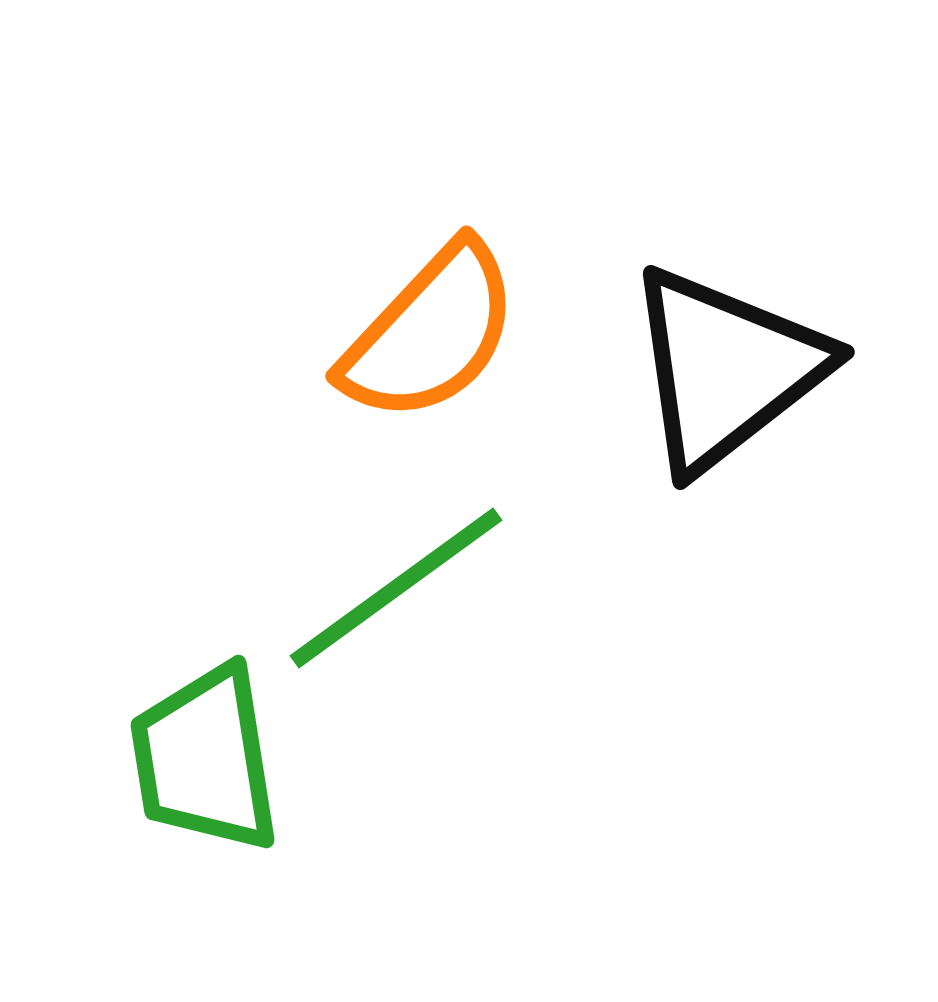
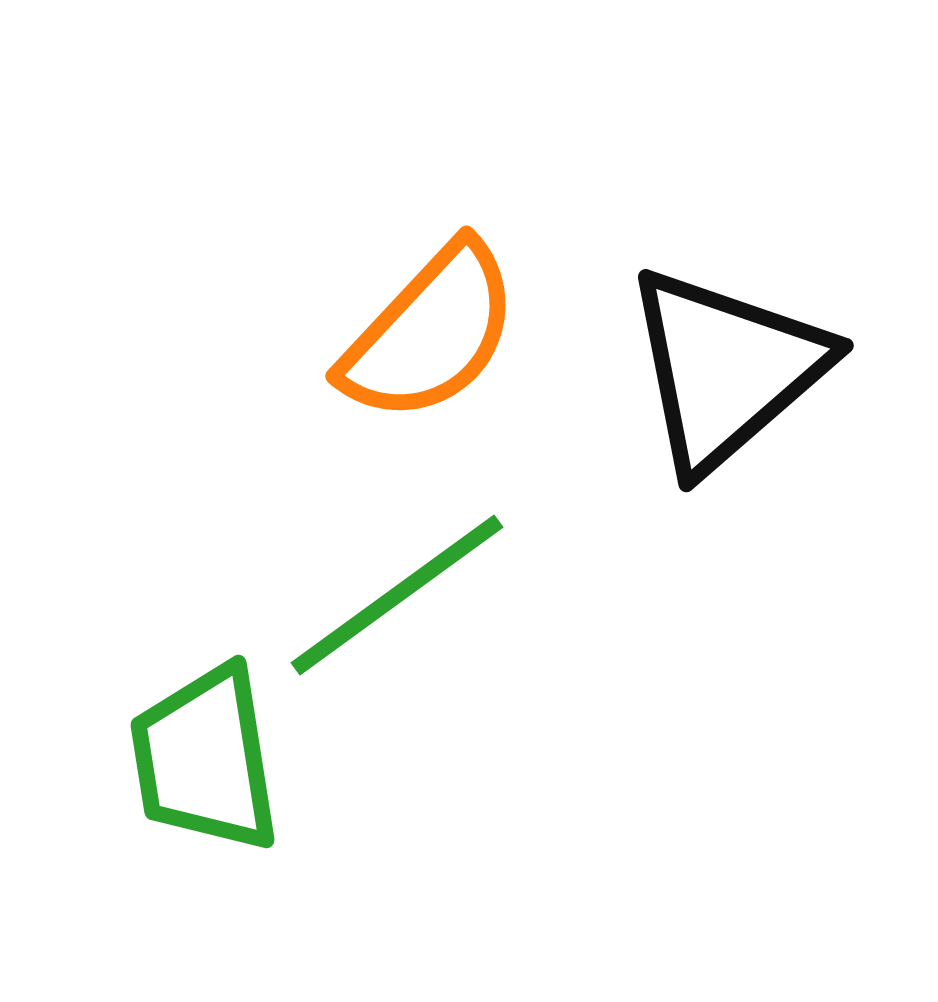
black triangle: rotated 3 degrees counterclockwise
green line: moved 1 px right, 7 px down
